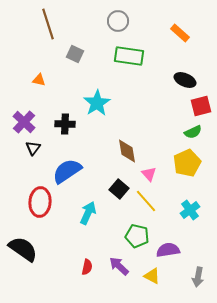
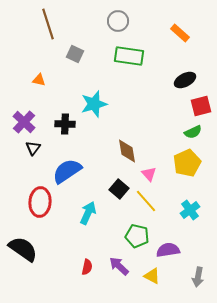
black ellipse: rotated 50 degrees counterclockwise
cyan star: moved 3 px left, 1 px down; rotated 16 degrees clockwise
